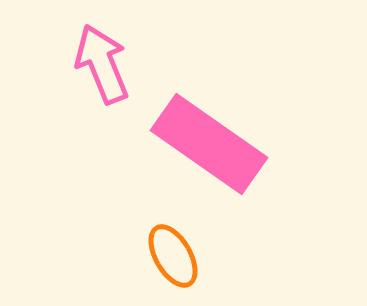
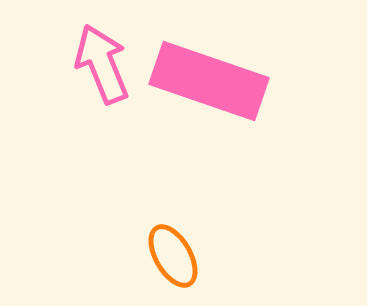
pink rectangle: moved 63 px up; rotated 16 degrees counterclockwise
